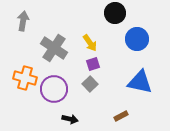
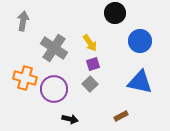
blue circle: moved 3 px right, 2 px down
